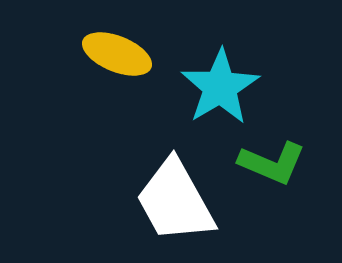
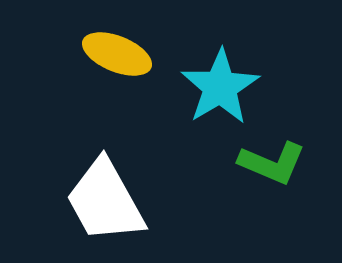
white trapezoid: moved 70 px left
